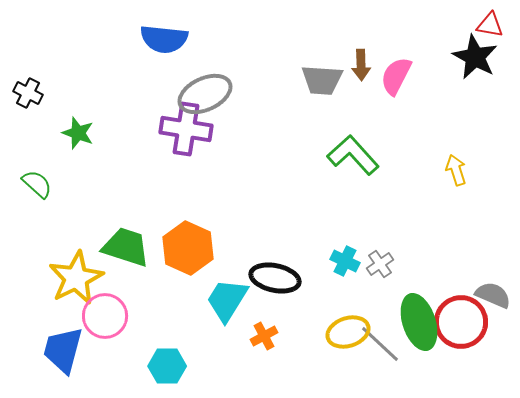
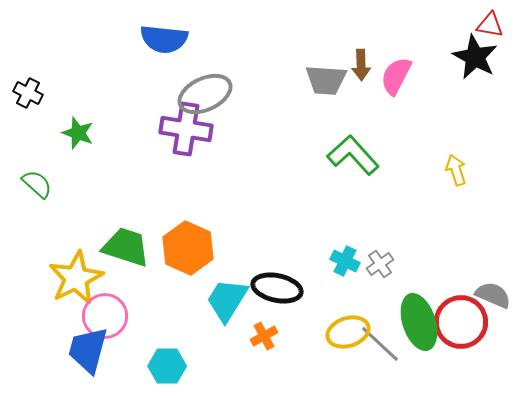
gray trapezoid: moved 4 px right
black ellipse: moved 2 px right, 10 px down
blue trapezoid: moved 25 px right
